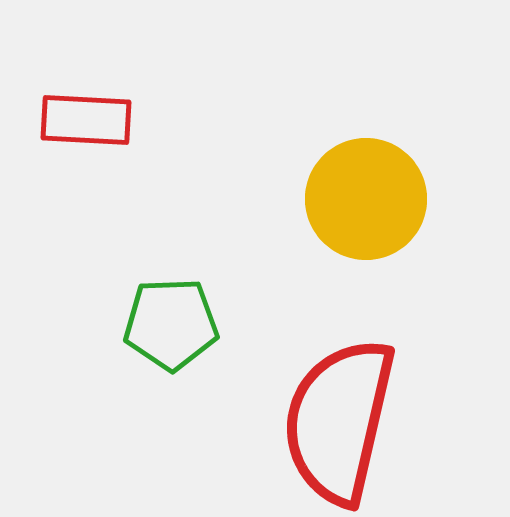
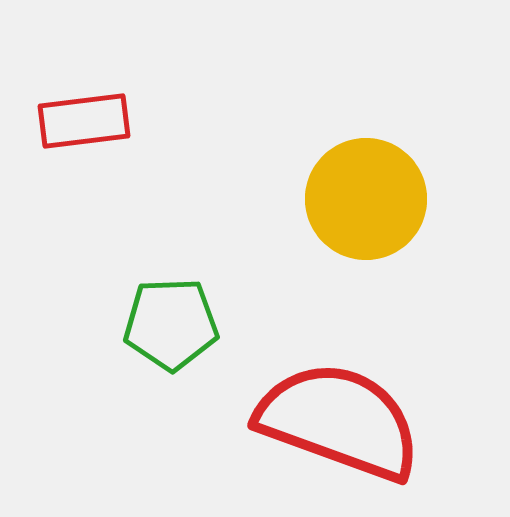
red rectangle: moved 2 px left, 1 px down; rotated 10 degrees counterclockwise
red semicircle: rotated 97 degrees clockwise
